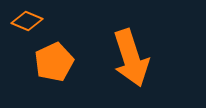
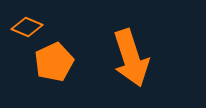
orange diamond: moved 6 px down
